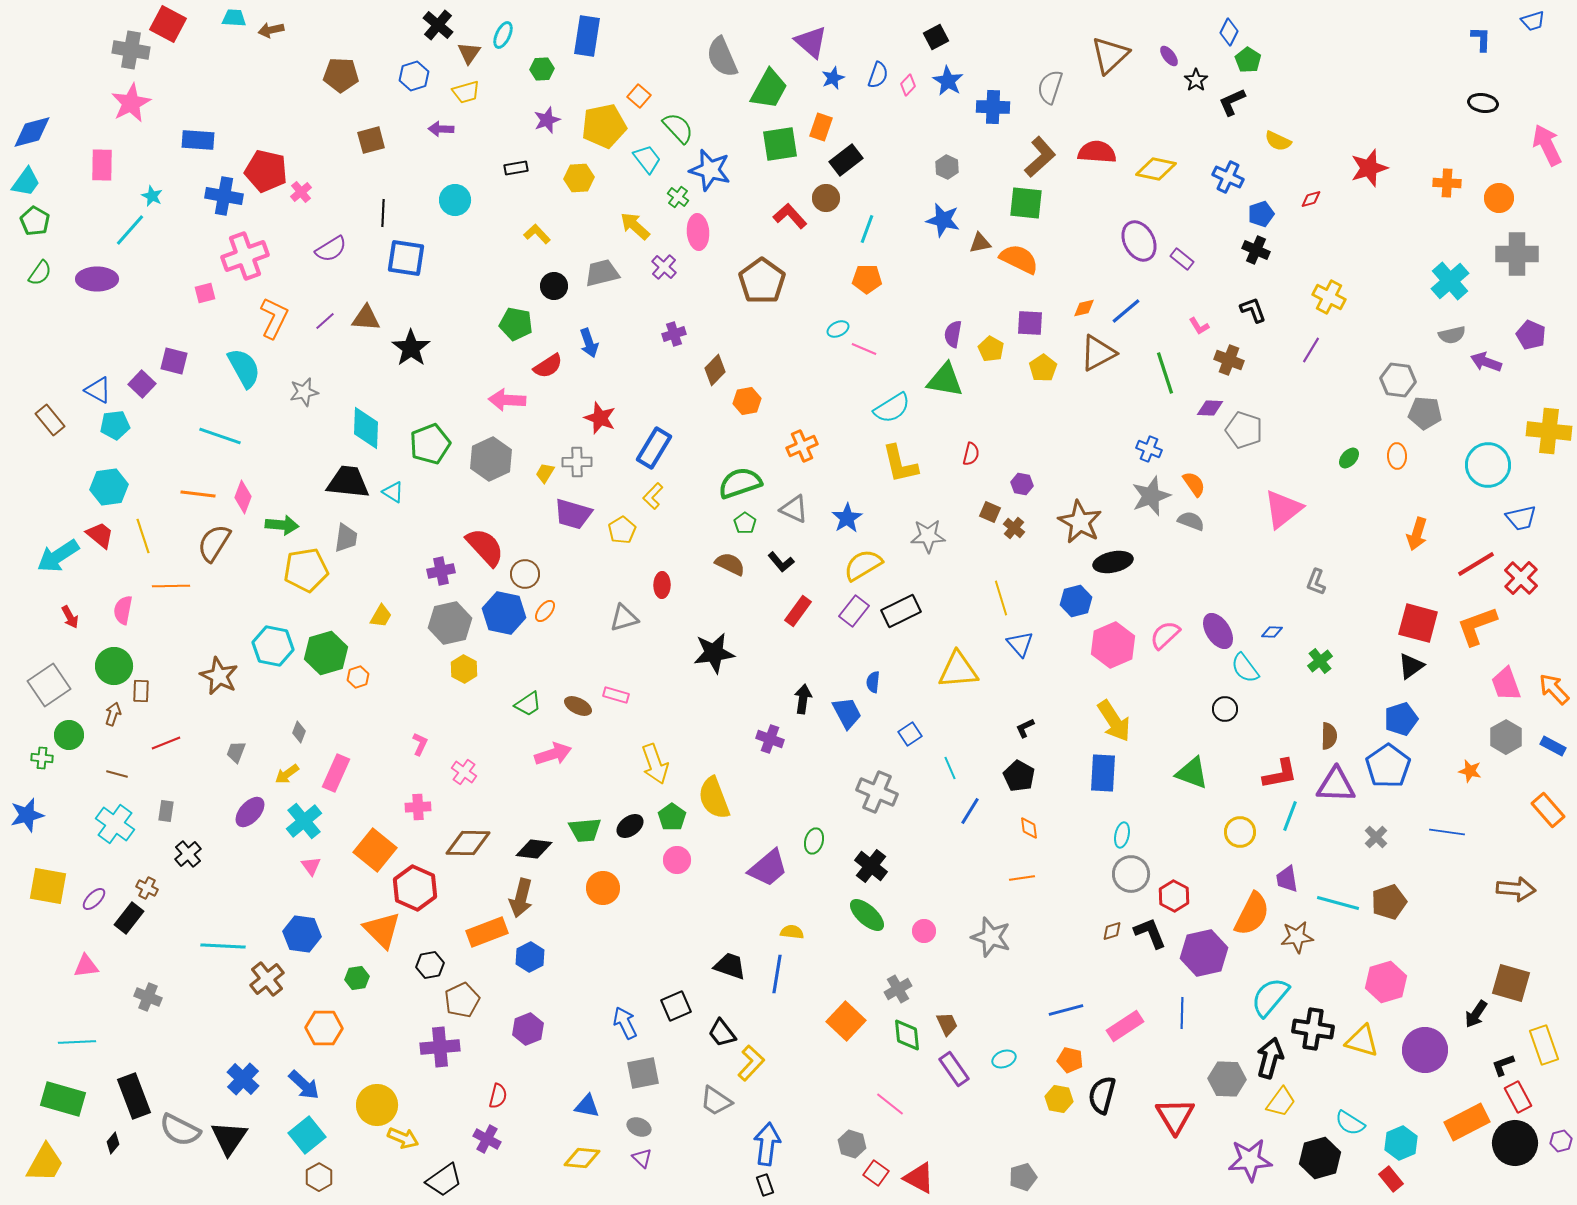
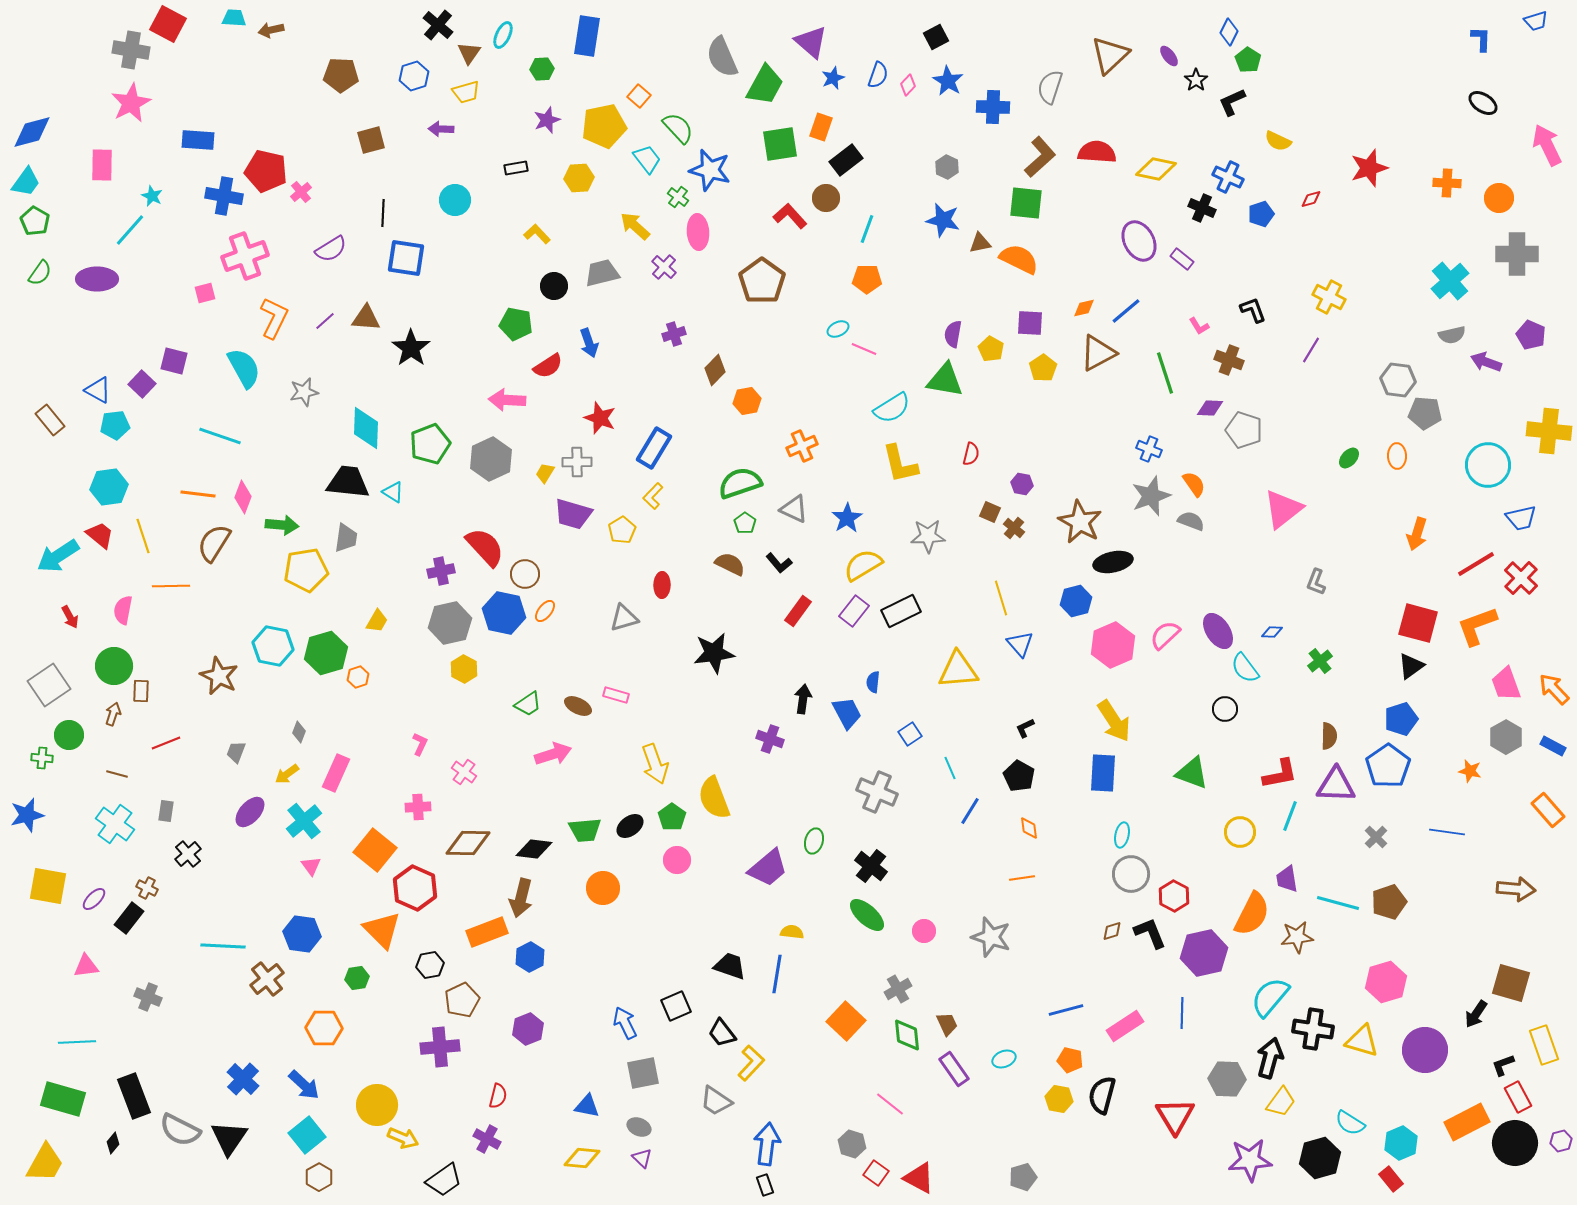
blue trapezoid at (1533, 21): moved 3 px right
green trapezoid at (769, 89): moved 4 px left, 4 px up
black ellipse at (1483, 103): rotated 24 degrees clockwise
black cross at (1256, 250): moved 54 px left, 42 px up
black L-shape at (781, 562): moved 2 px left, 1 px down
yellow trapezoid at (381, 616): moved 4 px left, 5 px down
